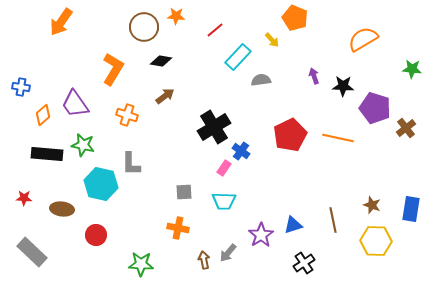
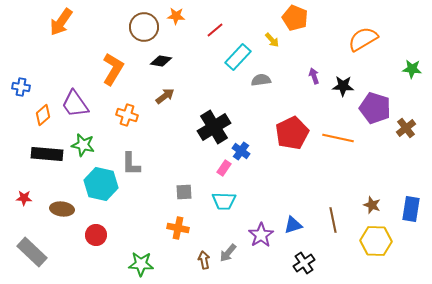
red pentagon at (290, 135): moved 2 px right, 2 px up
